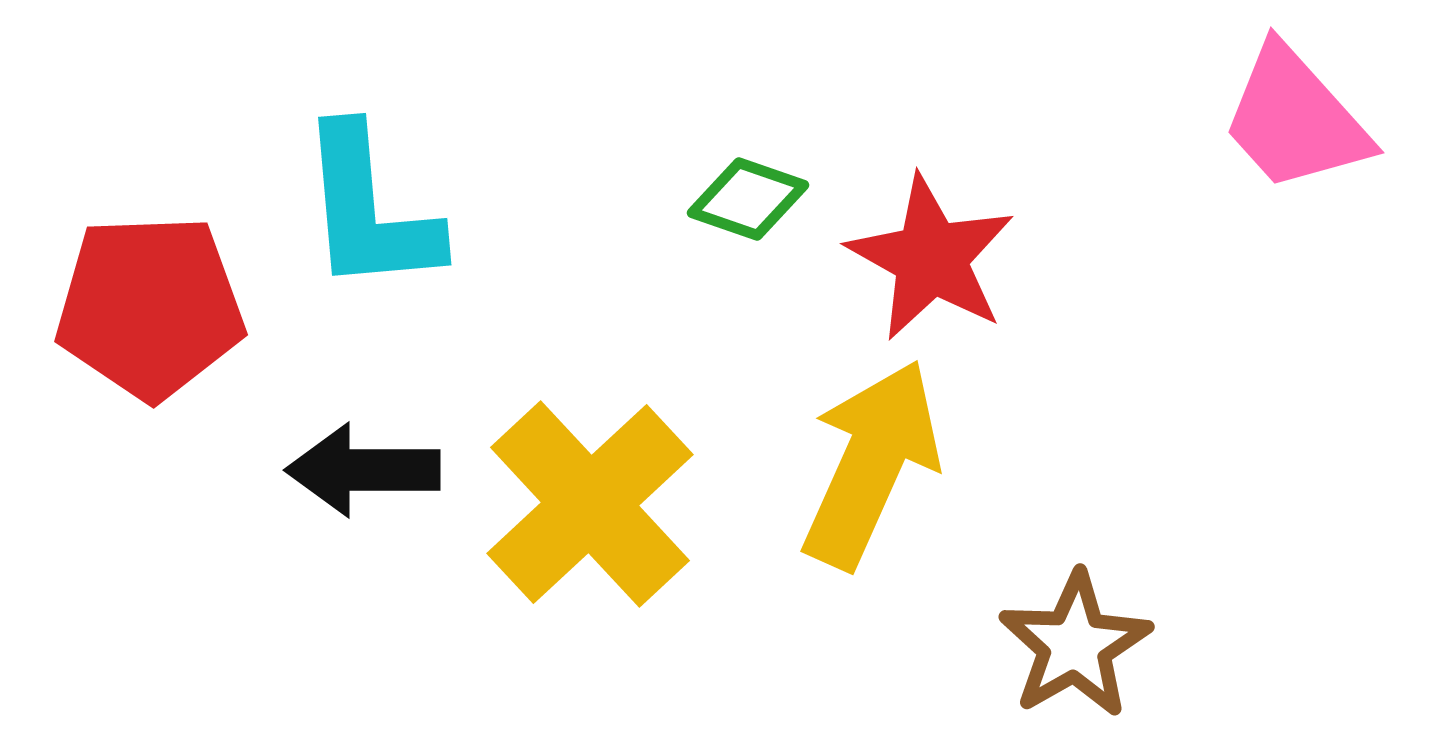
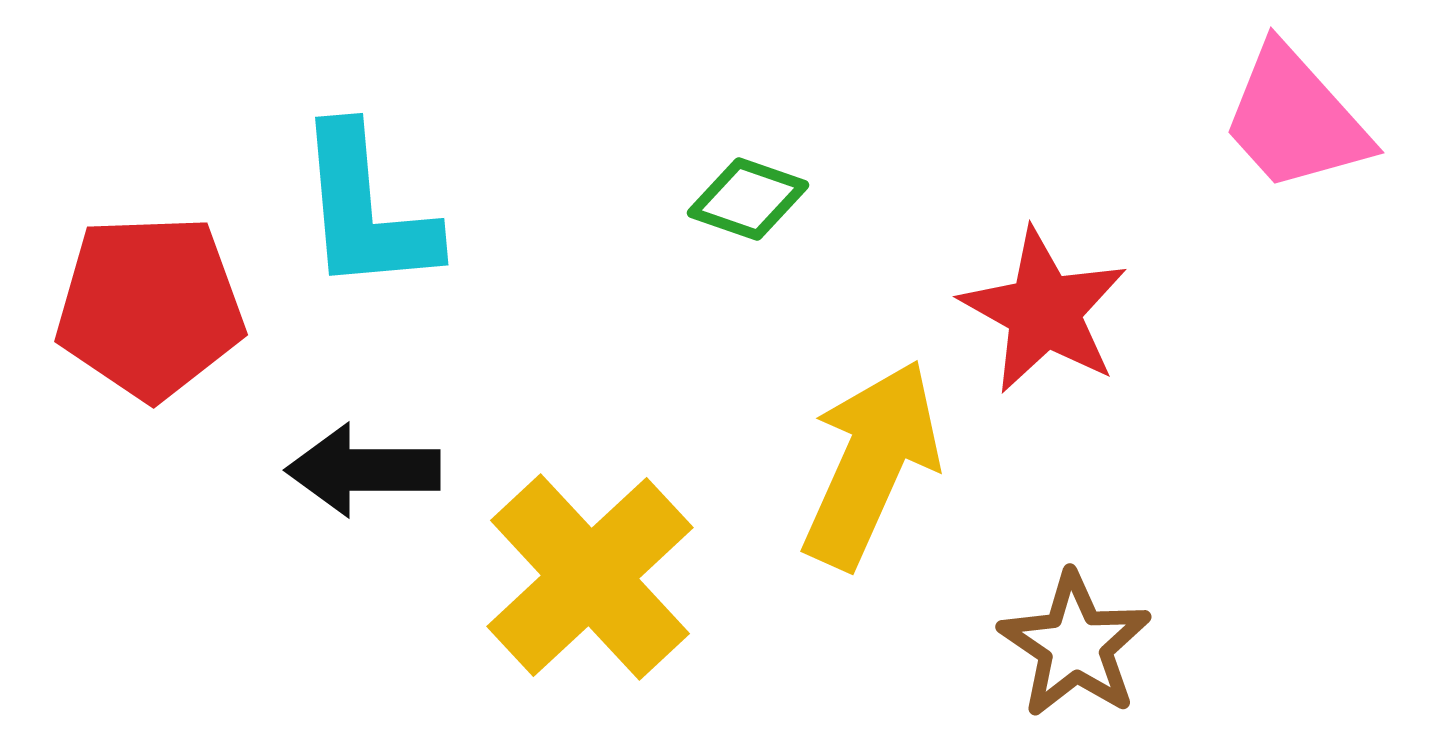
cyan L-shape: moved 3 px left
red star: moved 113 px right, 53 px down
yellow cross: moved 73 px down
brown star: rotated 8 degrees counterclockwise
